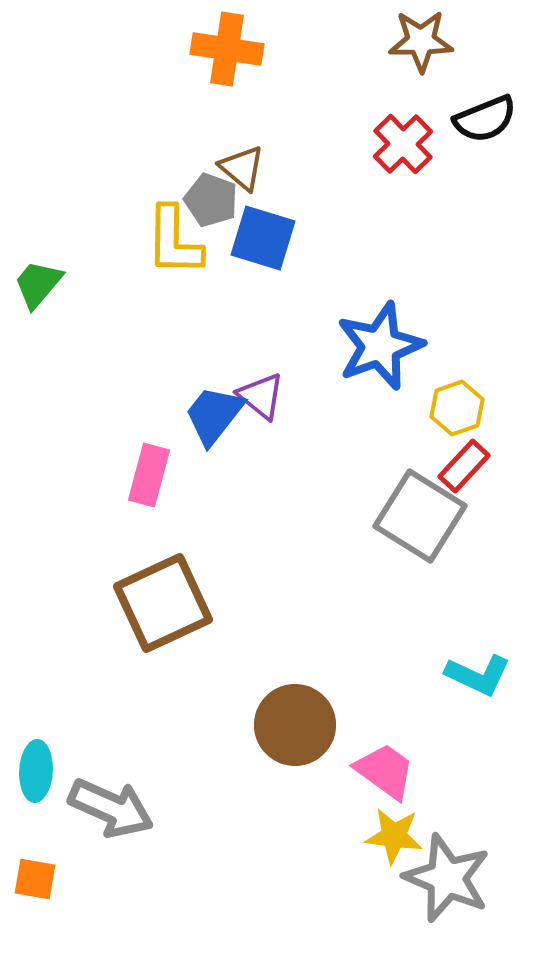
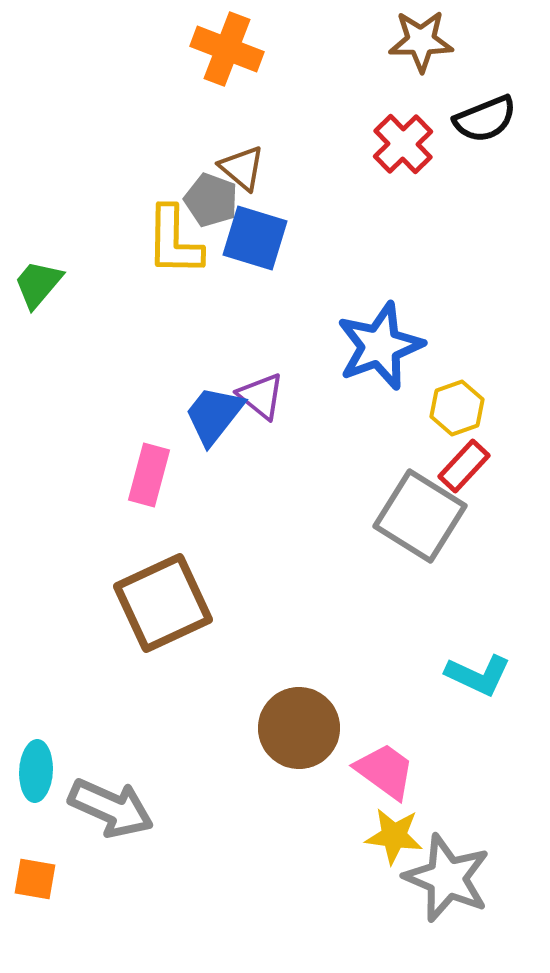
orange cross: rotated 12 degrees clockwise
blue square: moved 8 px left
brown circle: moved 4 px right, 3 px down
